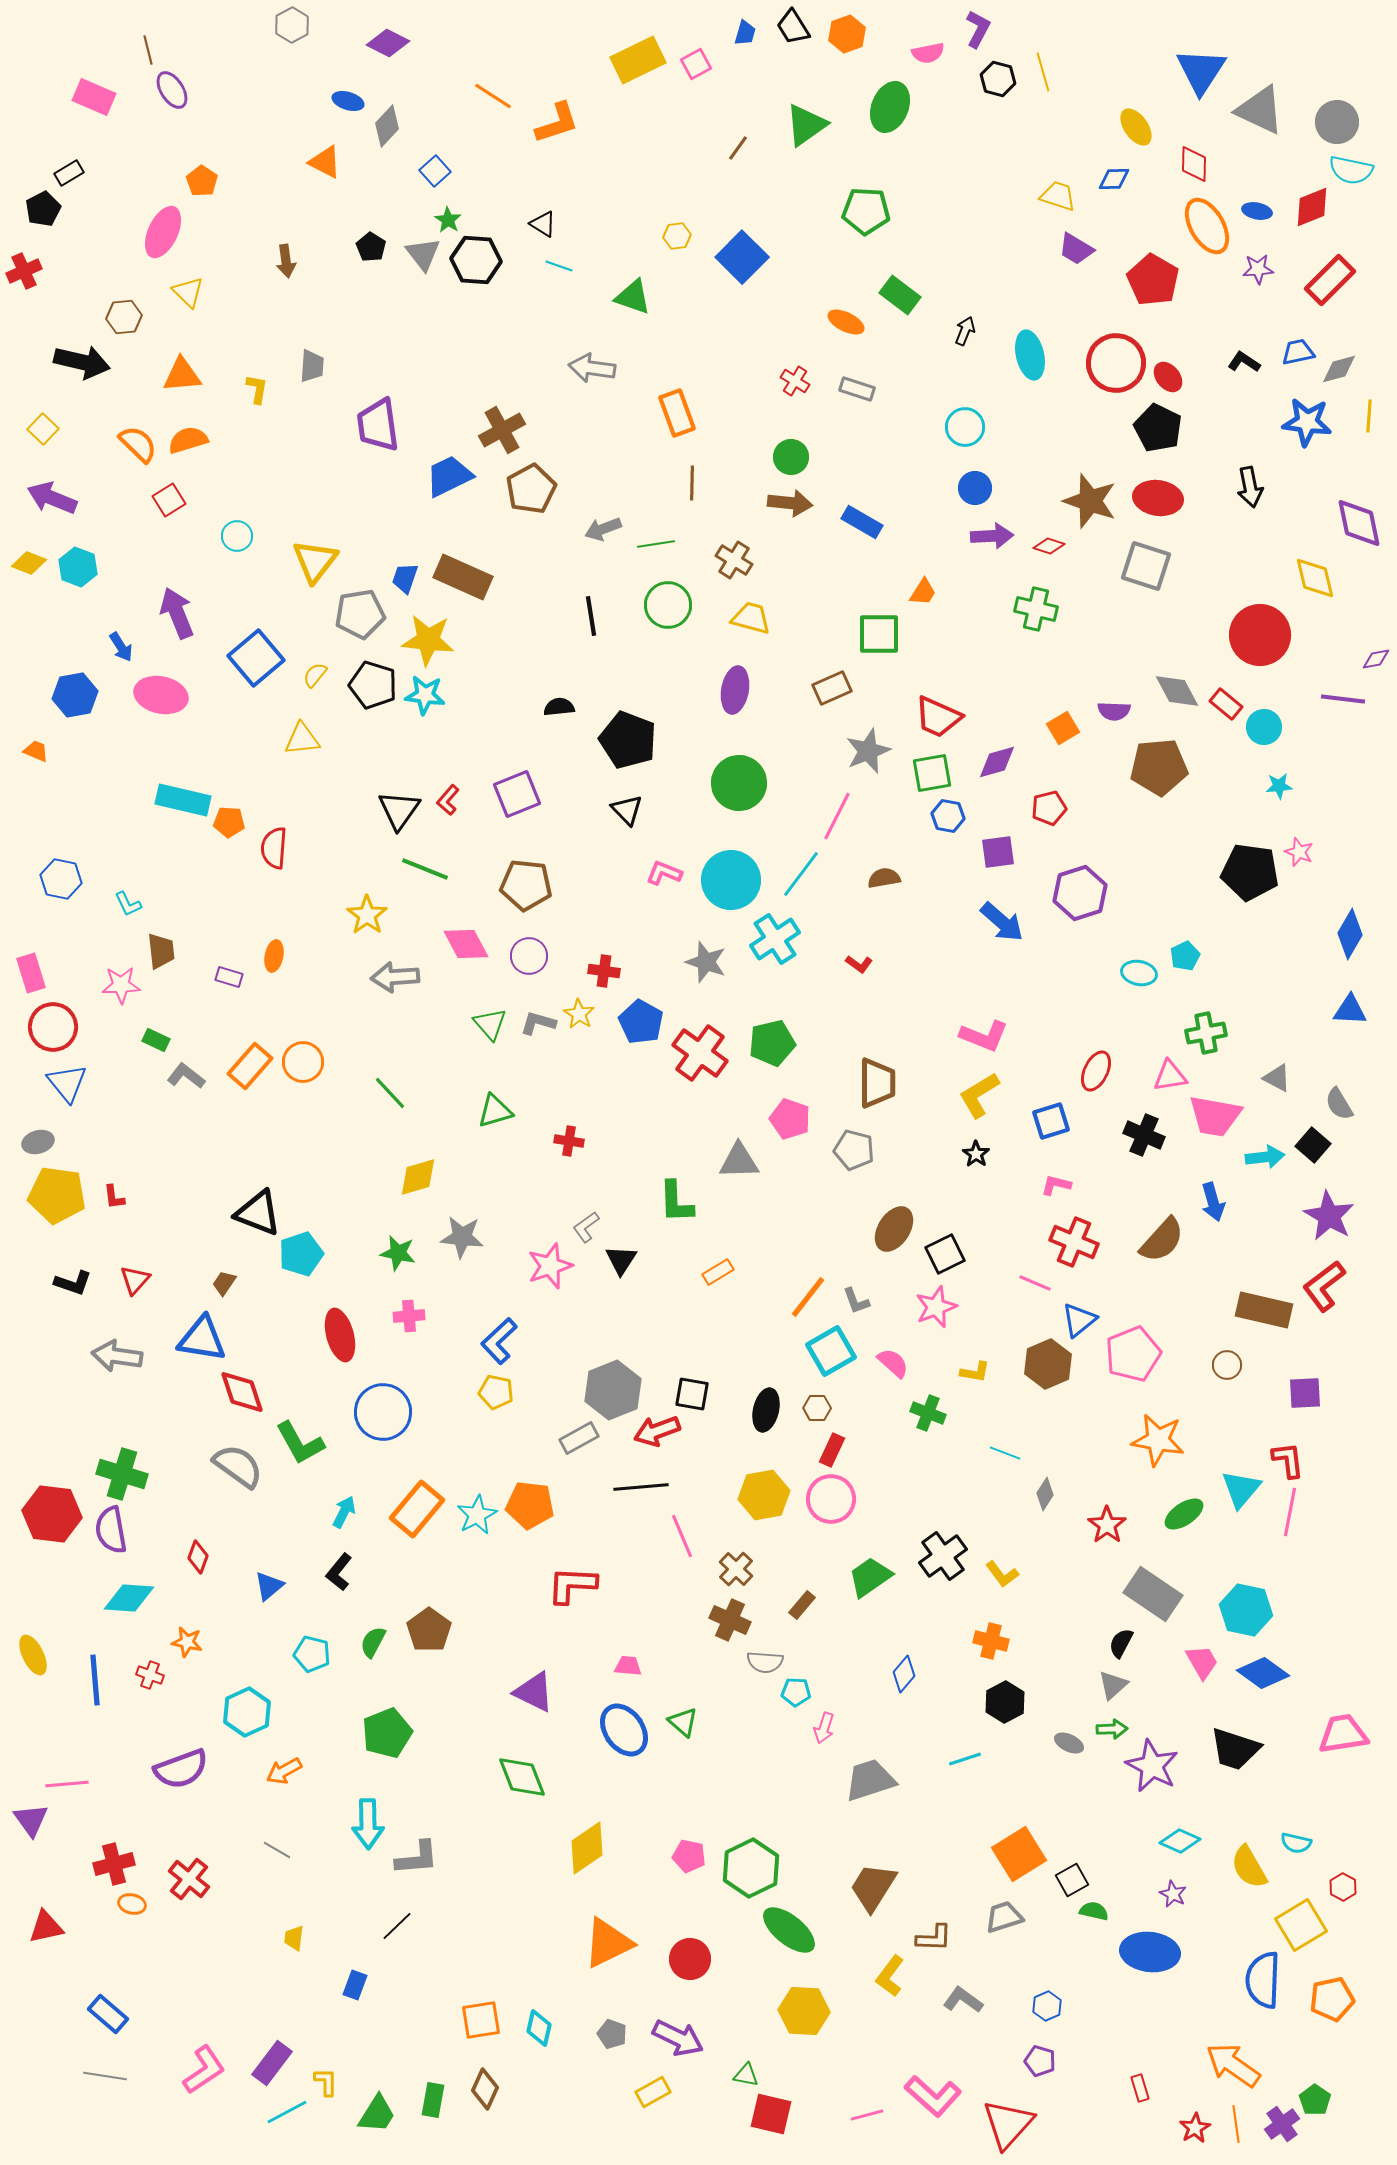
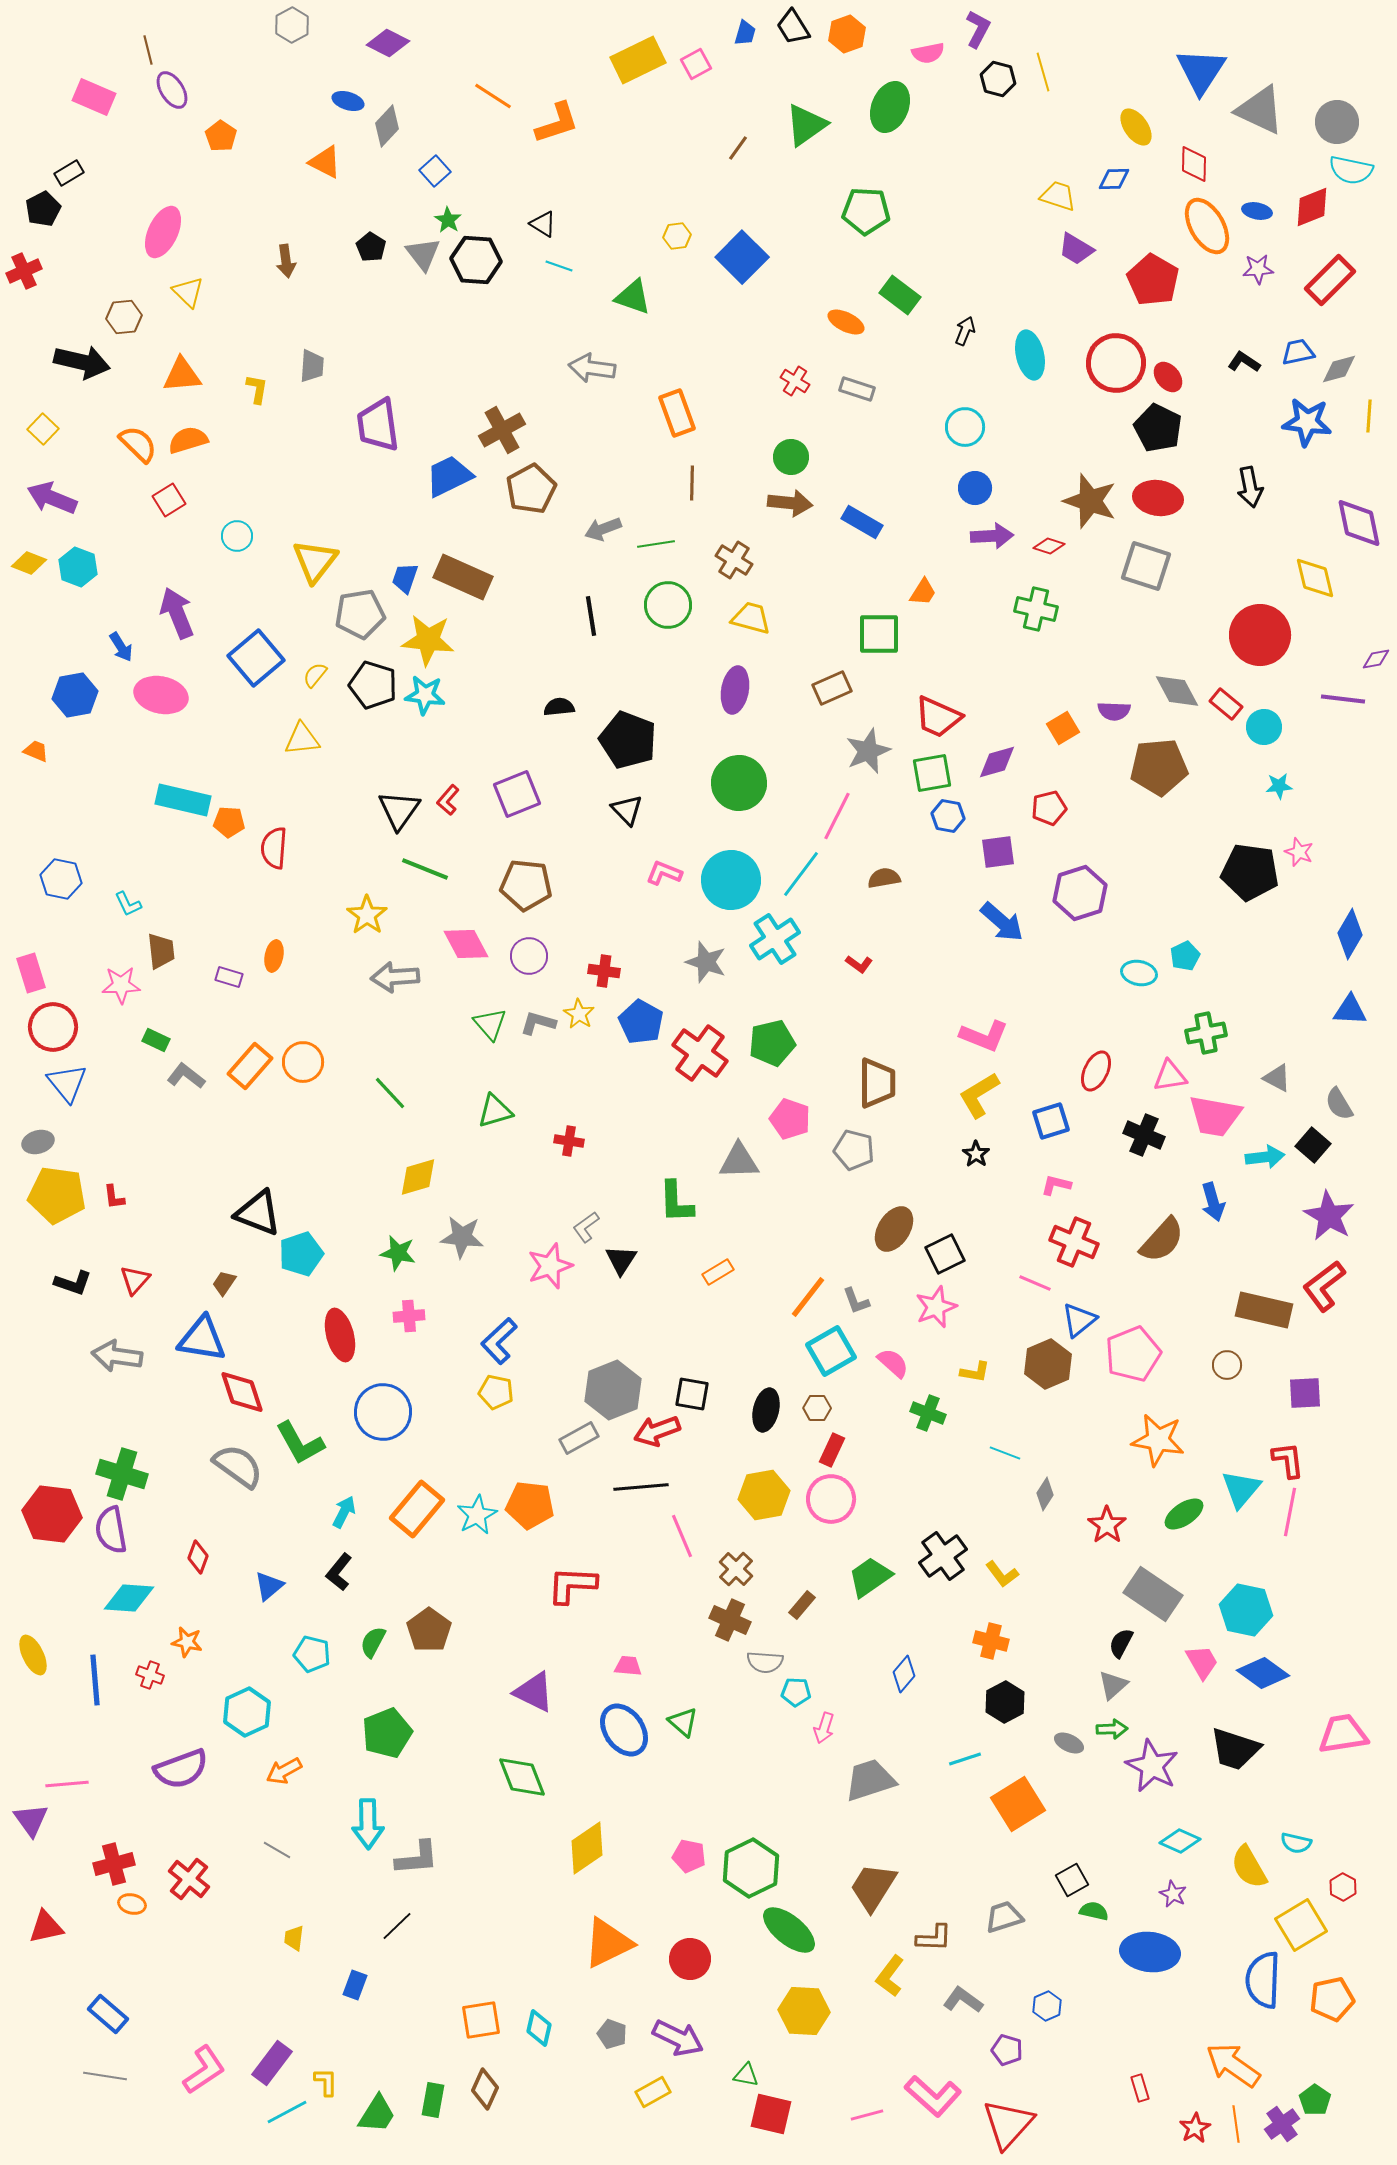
orange pentagon at (202, 181): moved 19 px right, 45 px up
orange square at (1019, 1854): moved 1 px left, 50 px up
purple pentagon at (1040, 2061): moved 33 px left, 11 px up
